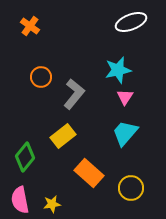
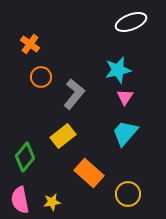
orange cross: moved 18 px down
yellow circle: moved 3 px left, 6 px down
yellow star: moved 2 px up
